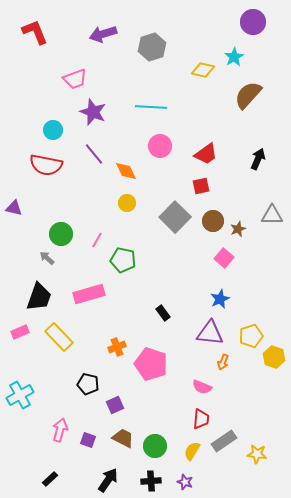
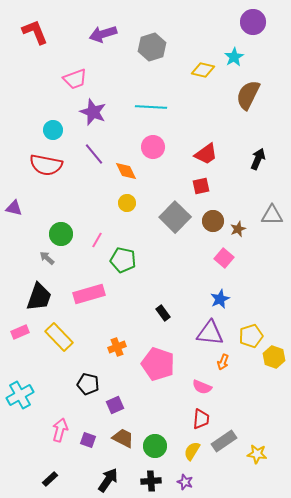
brown semicircle at (248, 95): rotated 16 degrees counterclockwise
pink circle at (160, 146): moved 7 px left, 1 px down
pink pentagon at (151, 364): moved 7 px right
